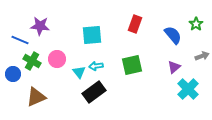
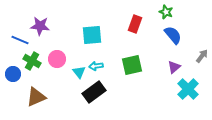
green star: moved 30 px left, 12 px up; rotated 16 degrees counterclockwise
gray arrow: rotated 32 degrees counterclockwise
